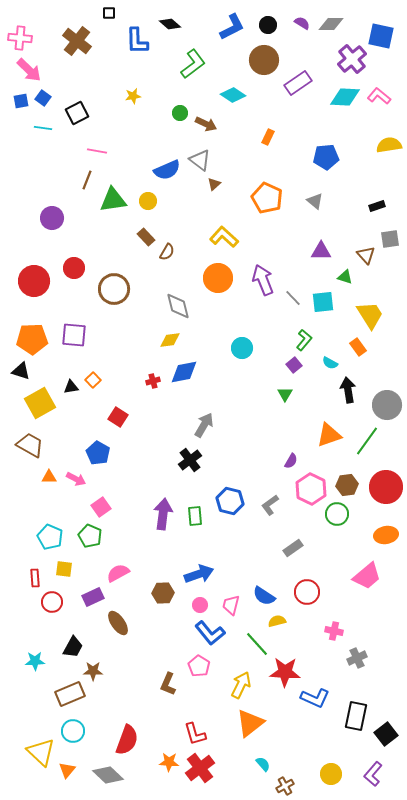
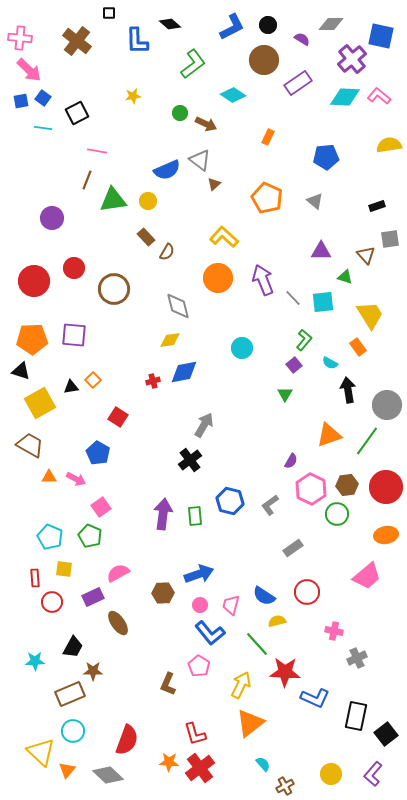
purple semicircle at (302, 23): moved 16 px down
